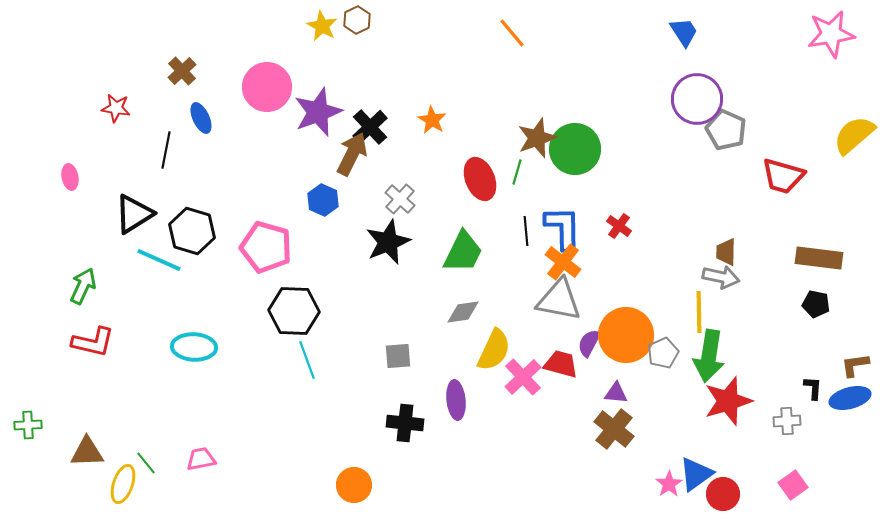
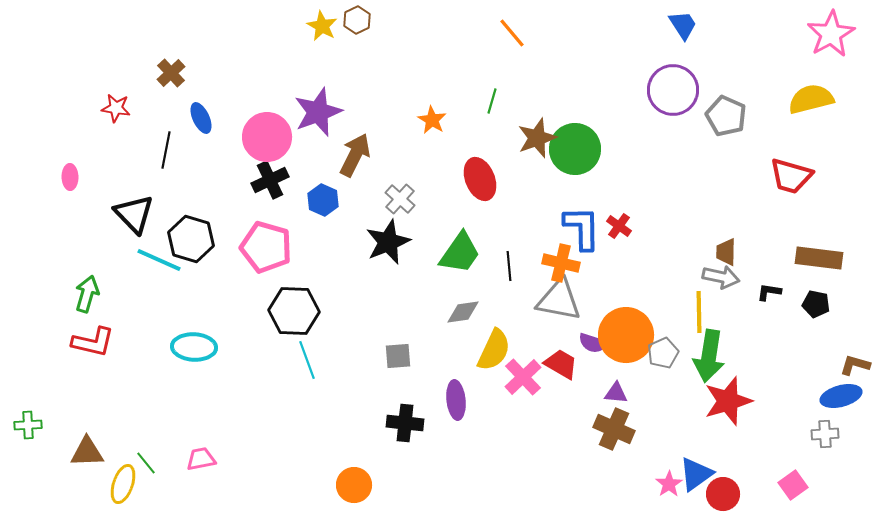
blue trapezoid at (684, 32): moved 1 px left, 7 px up
pink star at (831, 34): rotated 21 degrees counterclockwise
brown cross at (182, 71): moved 11 px left, 2 px down
pink circle at (267, 87): moved 50 px down
purple circle at (697, 99): moved 24 px left, 9 px up
black cross at (370, 127): moved 100 px left, 53 px down; rotated 18 degrees clockwise
gray pentagon at (726, 130): moved 14 px up
yellow semicircle at (854, 135): moved 43 px left, 36 px up; rotated 27 degrees clockwise
brown arrow at (352, 154): moved 3 px right, 1 px down
green line at (517, 172): moved 25 px left, 71 px up
red trapezoid at (783, 176): moved 8 px right
pink ellipse at (70, 177): rotated 10 degrees clockwise
black triangle at (134, 214): rotated 42 degrees counterclockwise
blue L-shape at (563, 228): moved 19 px right
black hexagon at (192, 231): moved 1 px left, 8 px down
black line at (526, 231): moved 17 px left, 35 px down
green trapezoid at (463, 252): moved 3 px left, 1 px down; rotated 9 degrees clockwise
orange cross at (563, 262): moved 2 px left, 1 px down; rotated 24 degrees counterclockwise
green arrow at (83, 286): moved 4 px right, 8 px down; rotated 9 degrees counterclockwise
purple semicircle at (589, 343): moved 4 px right; rotated 100 degrees counterclockwise
red trapezoid at (561, 364): rotated 15 degrees clockwise
brown L-shape at (855, 365): rotated 24 degrees clockwise
black L-shape at (813, 388): moved 44 px left, 96 px up; rotated 85 degrees counterclockwise
blue ellipse at (850, 398): moved 9 px left, 2 px up
gray cross at (787, 421): moved 38 px right, 13 px down
brown cross at (614, 429): rotated 15 degrees counterclockwise
